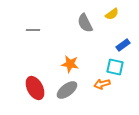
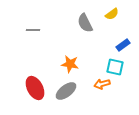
gray ellipse: moved 1 px left, 1 px down
